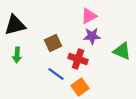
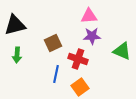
pink triangle: rotated 24 degrees clockwise
blue line: rotated 66 degrees clockwise
